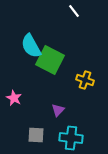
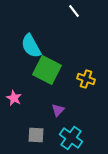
green square: moved 3 px left, 10 px down
yellow cross: moved 1 px right, 1 px up
cyan cross: rotated 30 degrees clockwise
